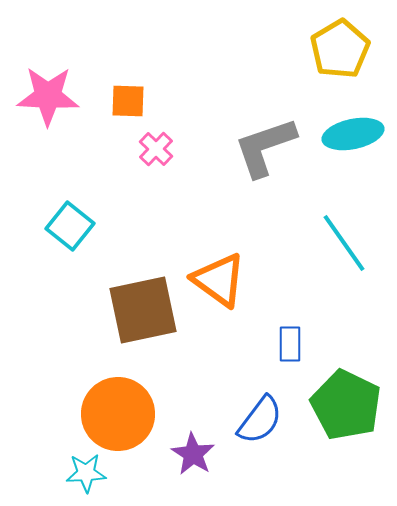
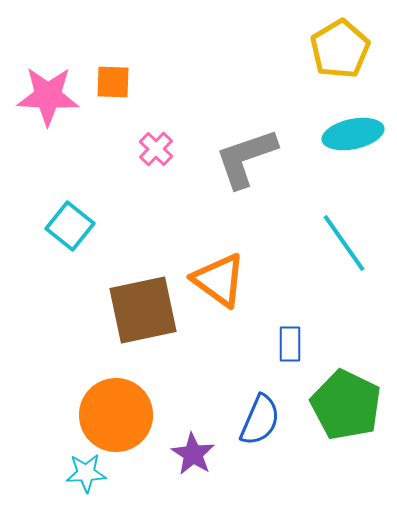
orange square: moved 15 px left, 19 px up
gray L-shape: moved 19 px left, 11 px down
orange circle: moved 2 px left, 1 px down
blue semicircle: rotated 14 degrees counterclockwise
